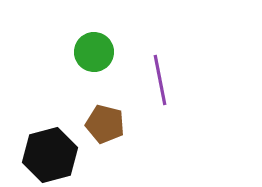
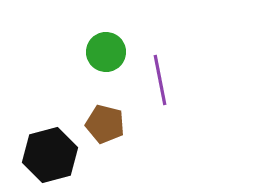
green circle: moved 12 px right
